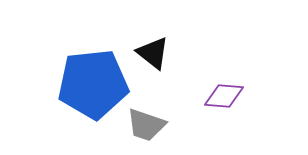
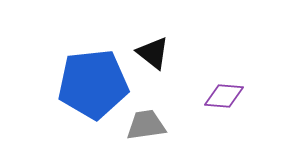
gray trapezoid: rotated 153 degrees clockwise
